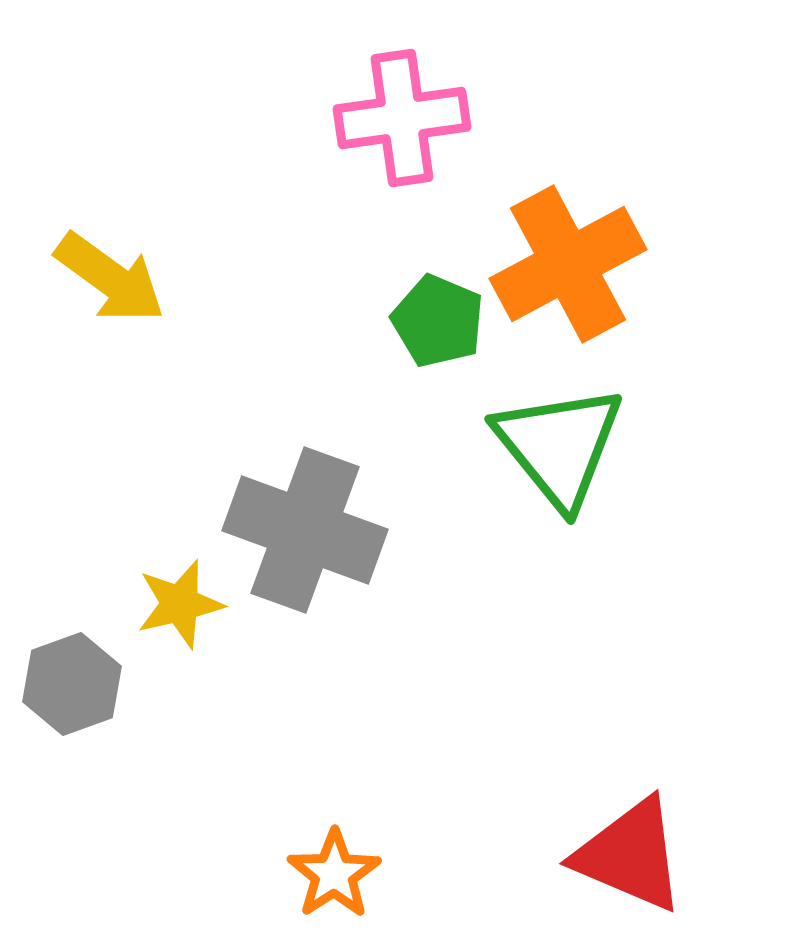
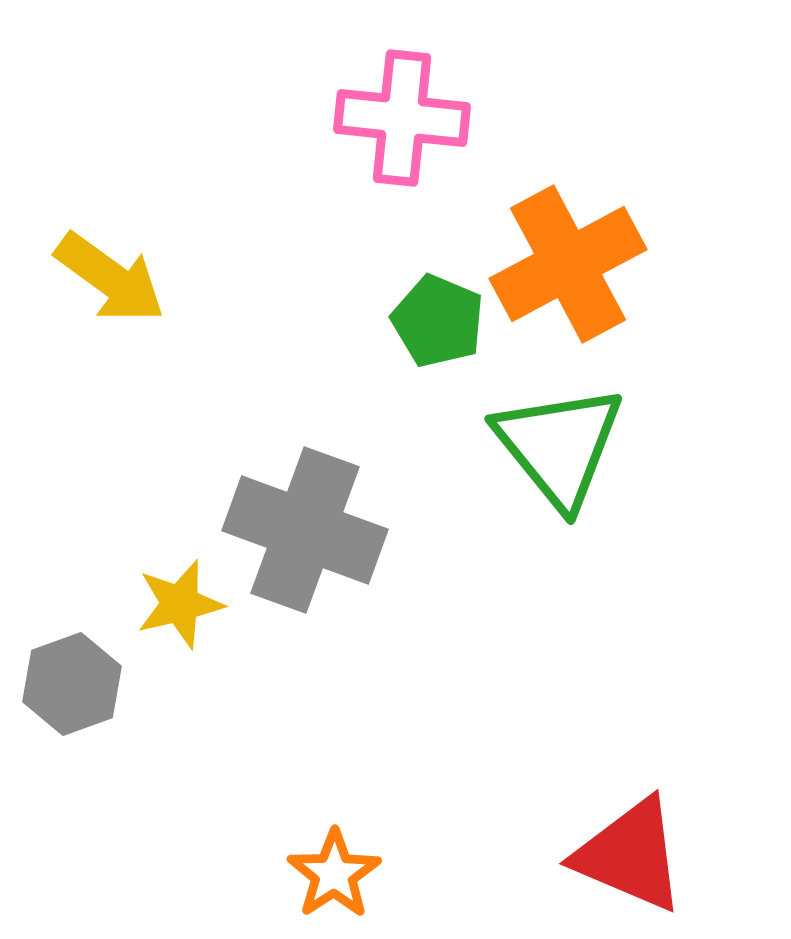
pink cross: rotated 14 degrees clockwise
